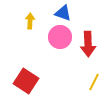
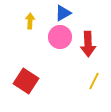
blue triangle: rotated 48 degrees counterclockwise
yellow line: moved 1 px up
